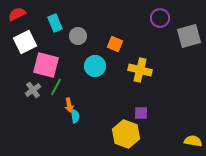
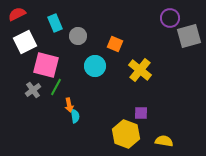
purple circle: moved 10 px right
yellow cross: rotated 25 degrees clockwise
yellow semicircle: moved 29 px left
